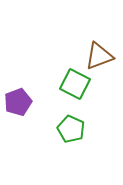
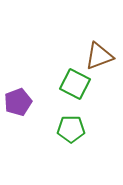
green pentagon: rotated 24 degrees counterclockwise
